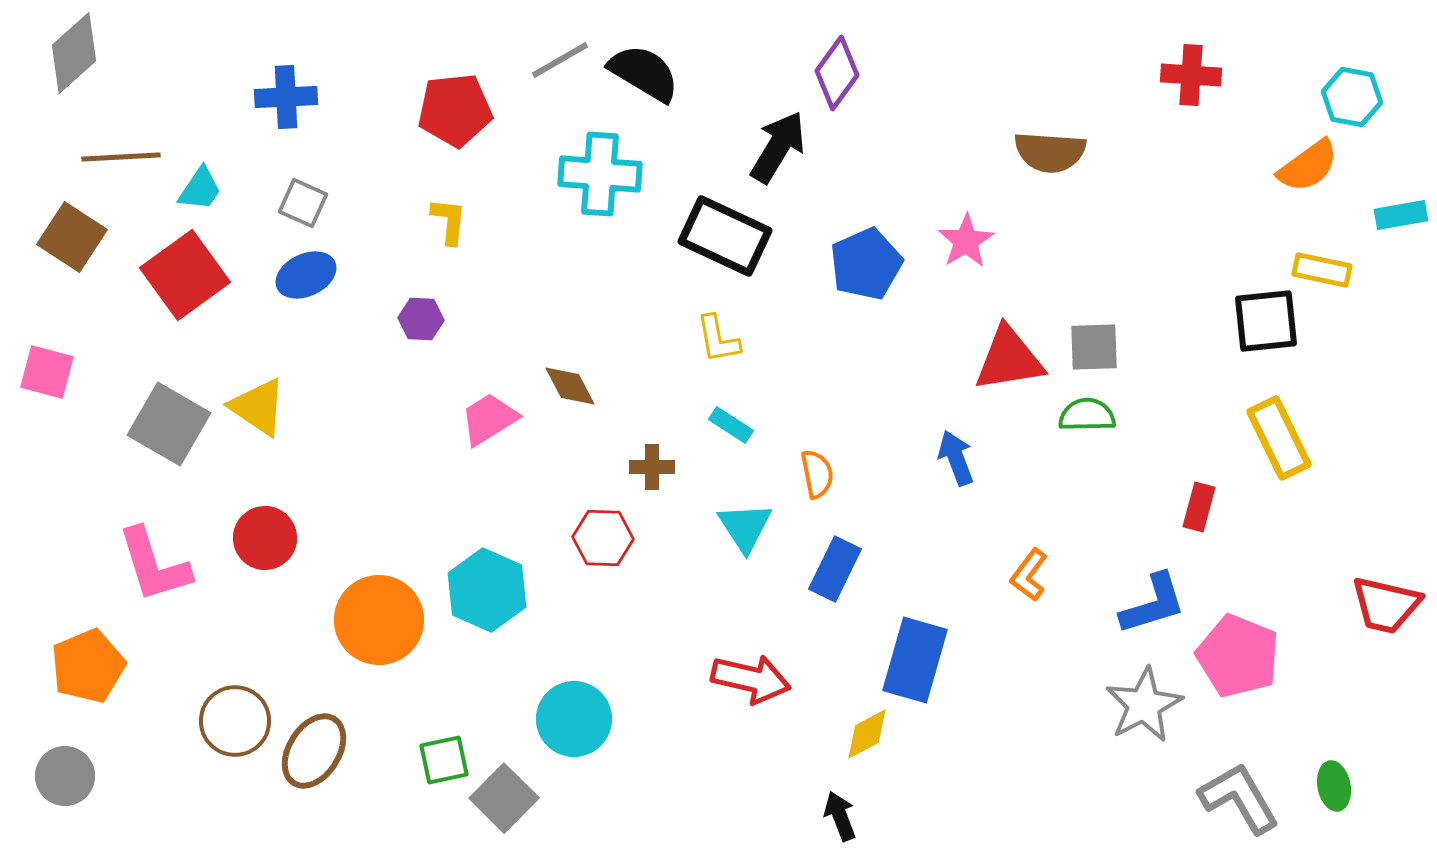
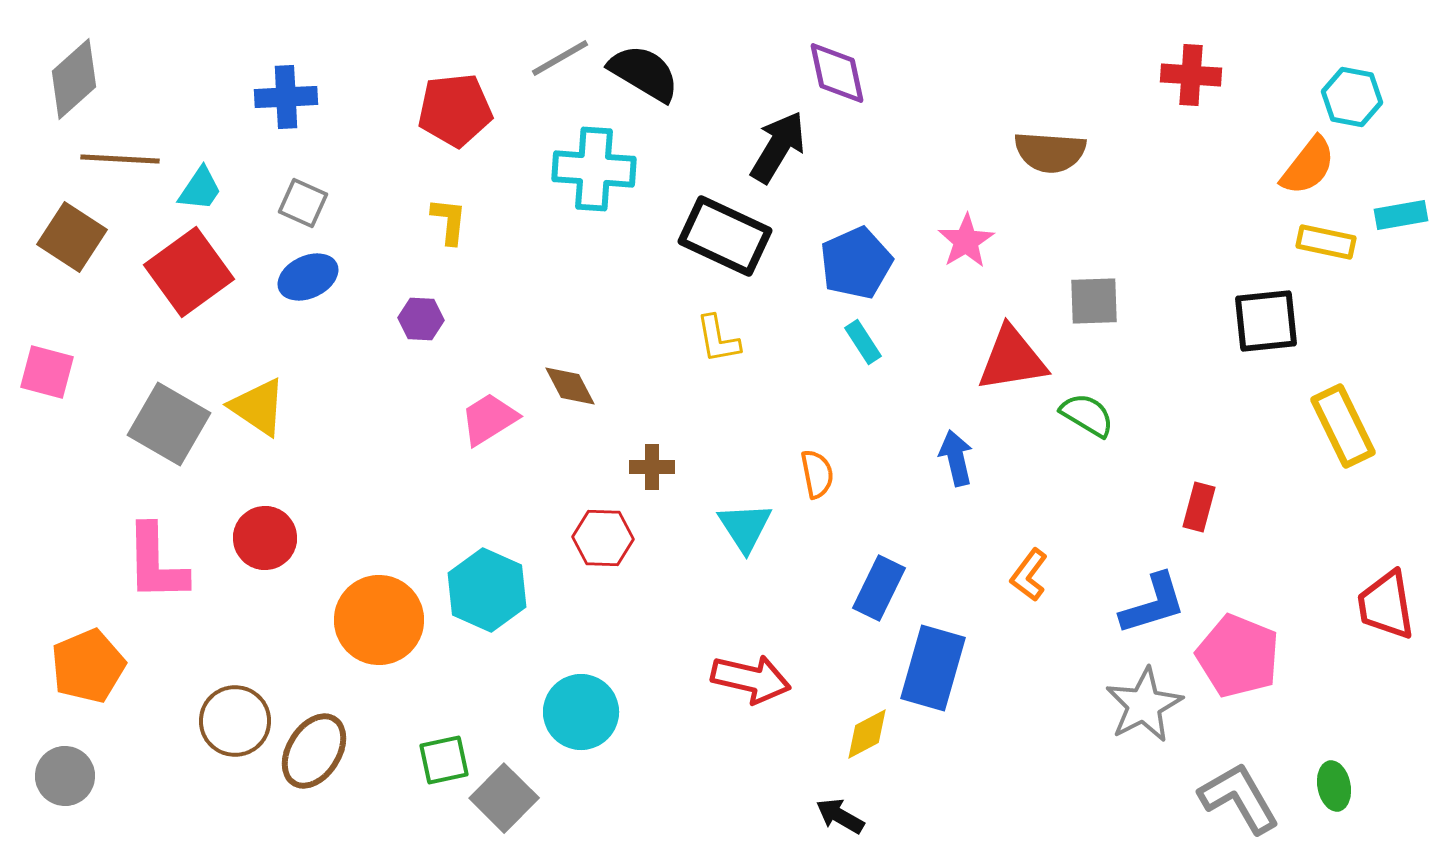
gray diamond at (74, 53): moved 26 px down
gray line at (560, 60): moved 2 px up
purple diamond at (837, 73): rotated 48 degrees counterclockwise
brown line at (121, 157): moved 1 px left, 2 px down; rotated 6 degrees clockwise
orange semicircle at (1308, 166): rotated 16 degrees counterclockwise
cyan cross at (600, 174): moved 6 px left, 5 px up
blue pentagon at (866, 264): moved 10 px left, 1 px up
yellow rectangle at (1322, 270): moved 4 px right, 28 px up
red square at (185, 275): moved 4 px right, 3 px up
blue ellipse at (306, 275): moved 2 px right, 2 px down
gray square at (1094, 347): moved 46 px up
red triangle at (1009, 359): moved 3 px right
green semicircle at (1087, 415): rotated 32 degrees clockwise
cyan rectangle at (731, 425): moved 132 px right, 83 px up; rotated 24 degrees clockwise
yellow rectangle at (1279, 438): moved 64 px right, 12 px up
blue arrow at (956, 458): rotated 8 degrees clockwise
pink L-shape at (154, 565): moved 2 px right, 2 px up; rotated 16 degrees clockwise
blue rectangle at (835, 569): moved 44 px right, 19 px down
red trapezoid at (1386, 605): rotated 68 degrees clockwise
blue rectangle at (915, 660): moved 18 px right, 8 px down
cyan circle at (574, 719): moved 7 px right, 7 px up
black arrow at (840, 816): rotated 39 degrees counterclockwise
